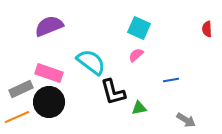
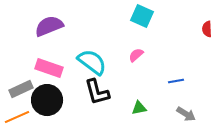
cyan square: moved 3 px right, 12 px up
cyan semicircle: moved 1 px right
pink rectangle: moved 5 px up
blue line: moved 5 px right, 1 px down
black L-shape: moved 16 px left
black circle: moved 2 px left, 2 px up
gray arrow: moved 6 px up
